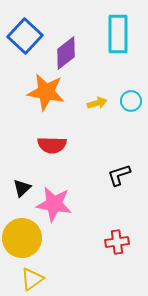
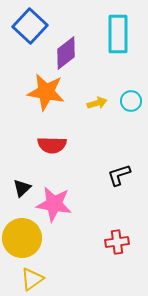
blue square: moved 5 px right, 10 px up
